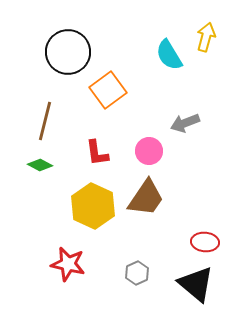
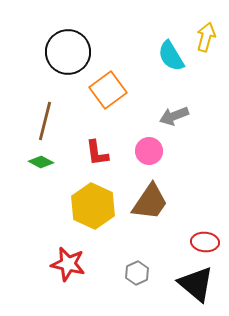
cyan semicircle: moved 2 px right, 1 px down
gray arrow: moved 11 px left, 7 px up
green diamond: moved 1 px right, 3 px up
brown trapezoid: moved 4 px right, 4 px down
